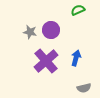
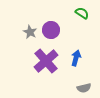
green semicircle: moved 4 px right, 3 px down; rotated 56 degrees clockwise
gray star: rotated 16 degrees clockwise
